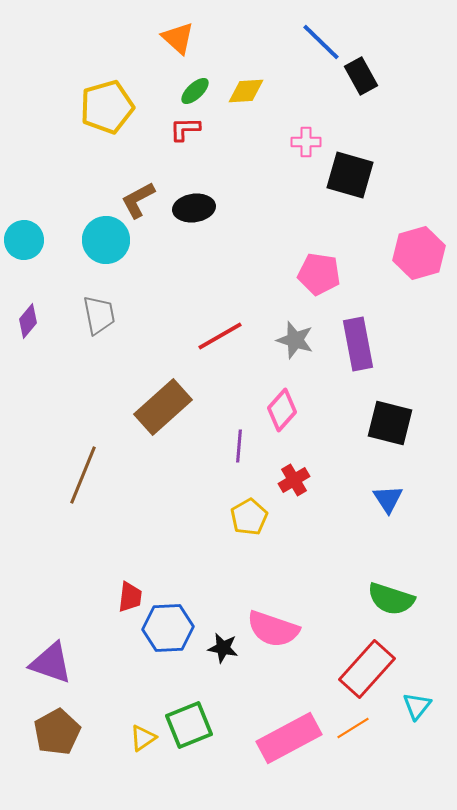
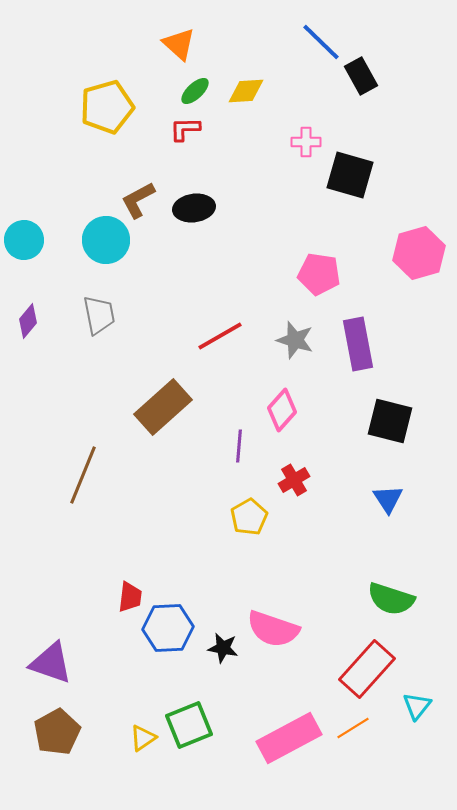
orange triangle at (178, 38): moved 1 px right, 6 px down
black square at (390, 423): moved 2 px up
